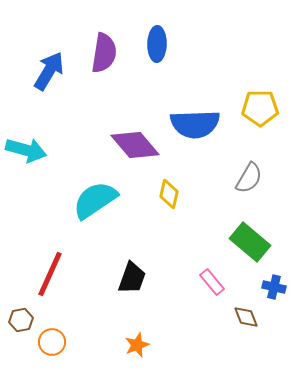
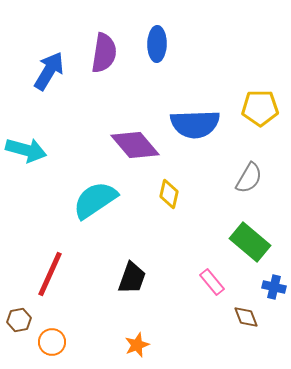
brown hexagon: moved 2 px left
